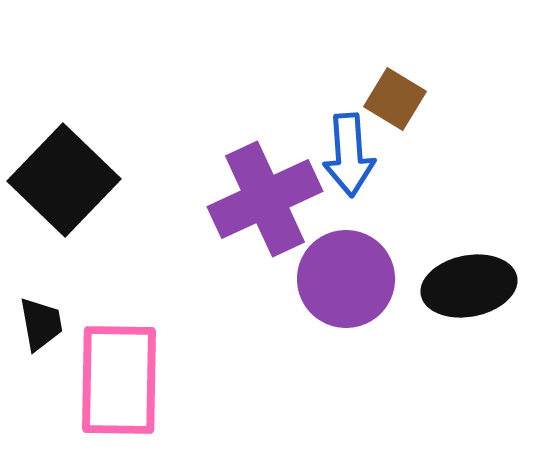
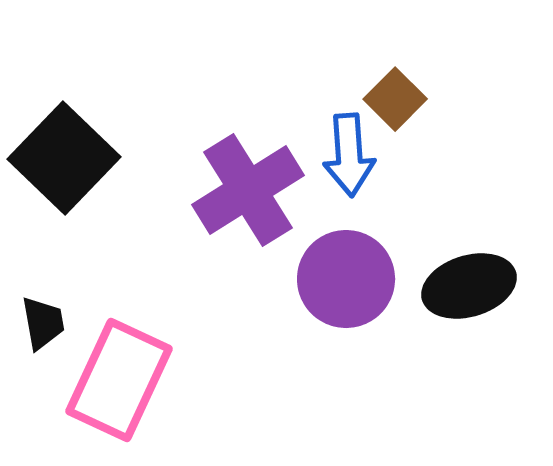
brown square: rotated 14 degrees clockwise
black square: moved 22 px up
purple cross: moved 17 px left, 9 px up; rotated 7 degrees counterclockwise
black ellipse: rotated 6 degrees counterclockwise
black trapezoid: moved 2 px right, 1 px up
pink rectangle: rotated 24 degrees clockwise
